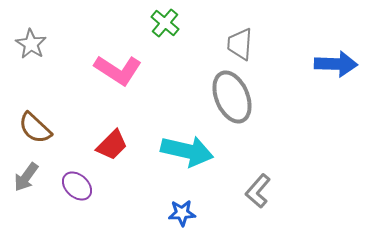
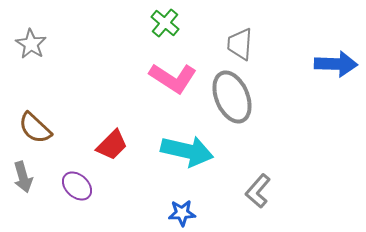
pink L-shape: moved 55 px right, 8 px down
gray arrow: moved 3 px left; rotated 52 degrees counterclockwise
